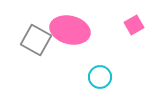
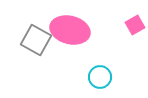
pink square: moved 1 px right
